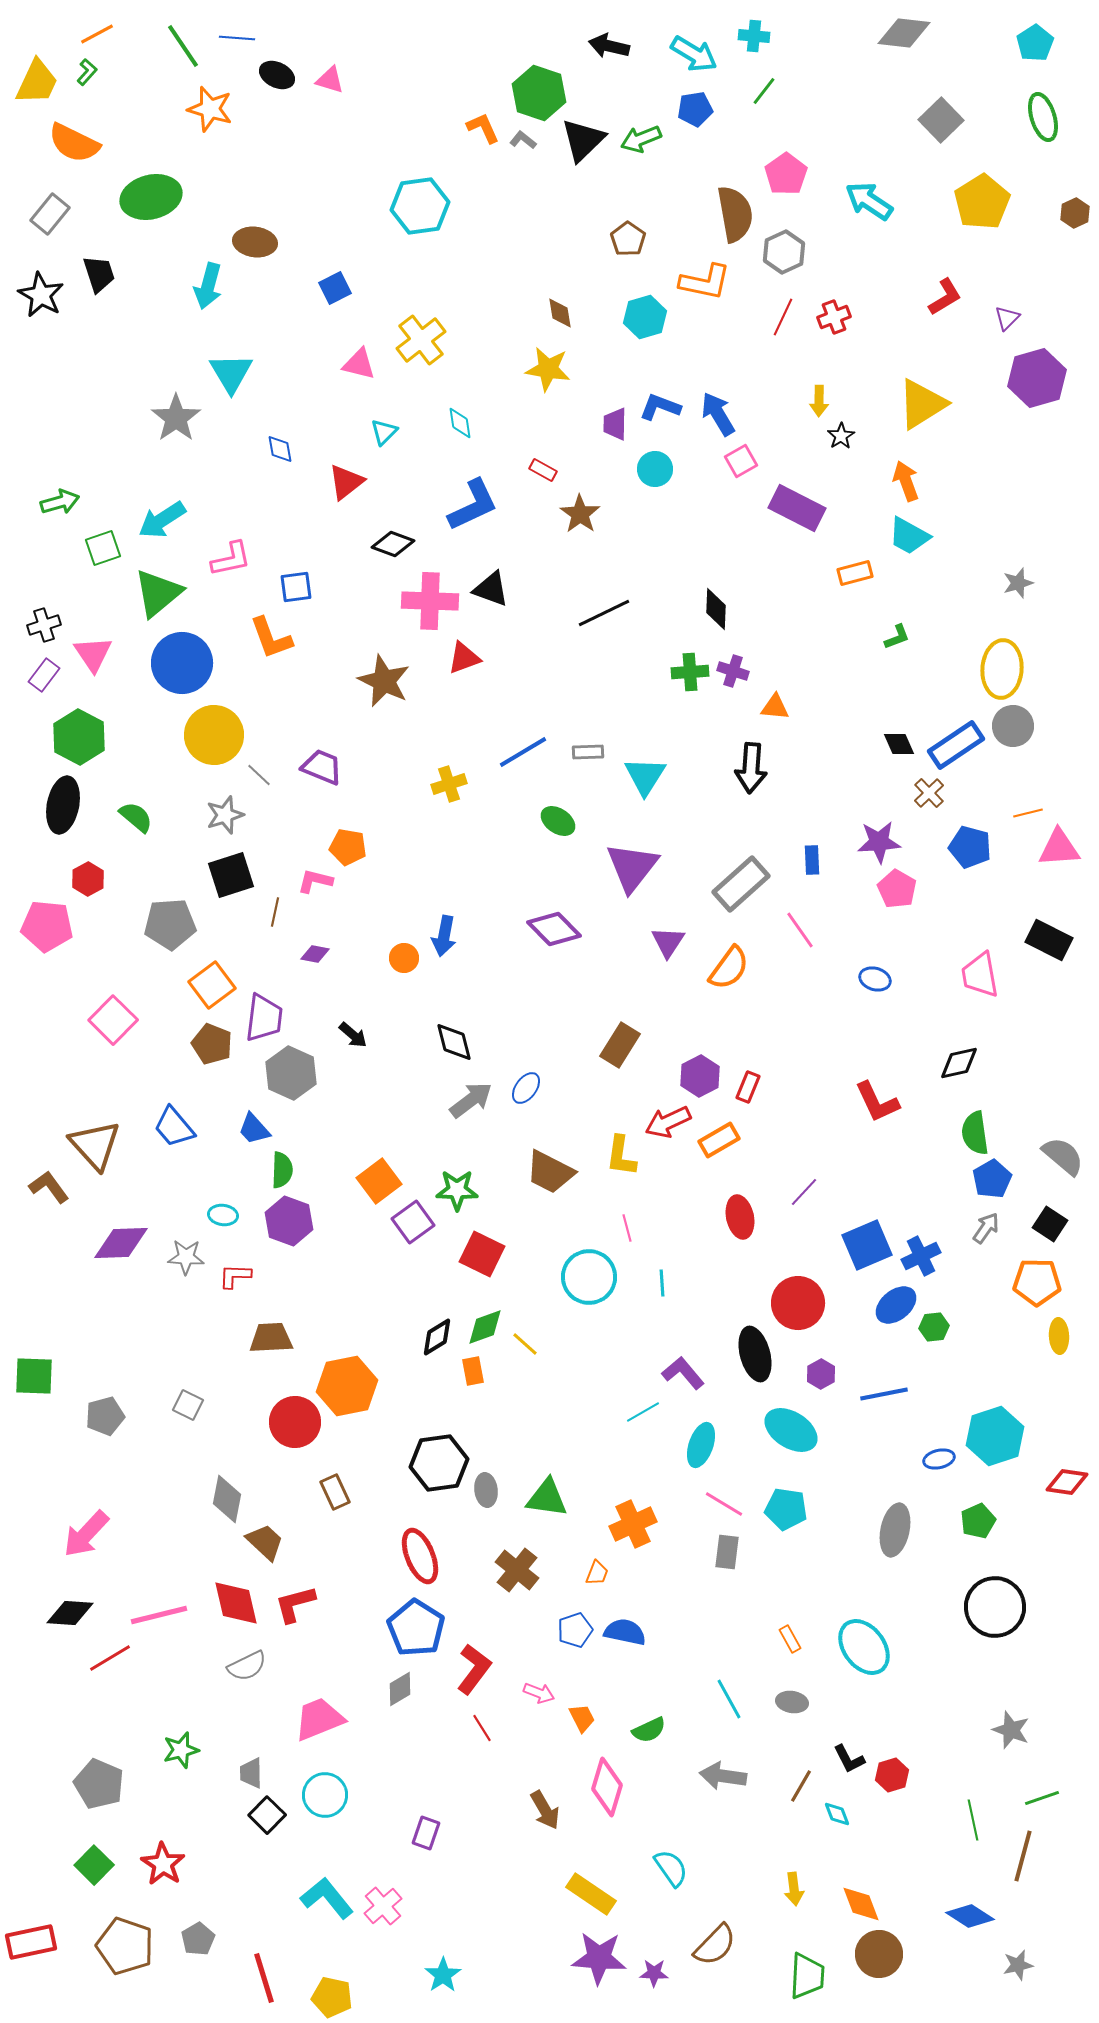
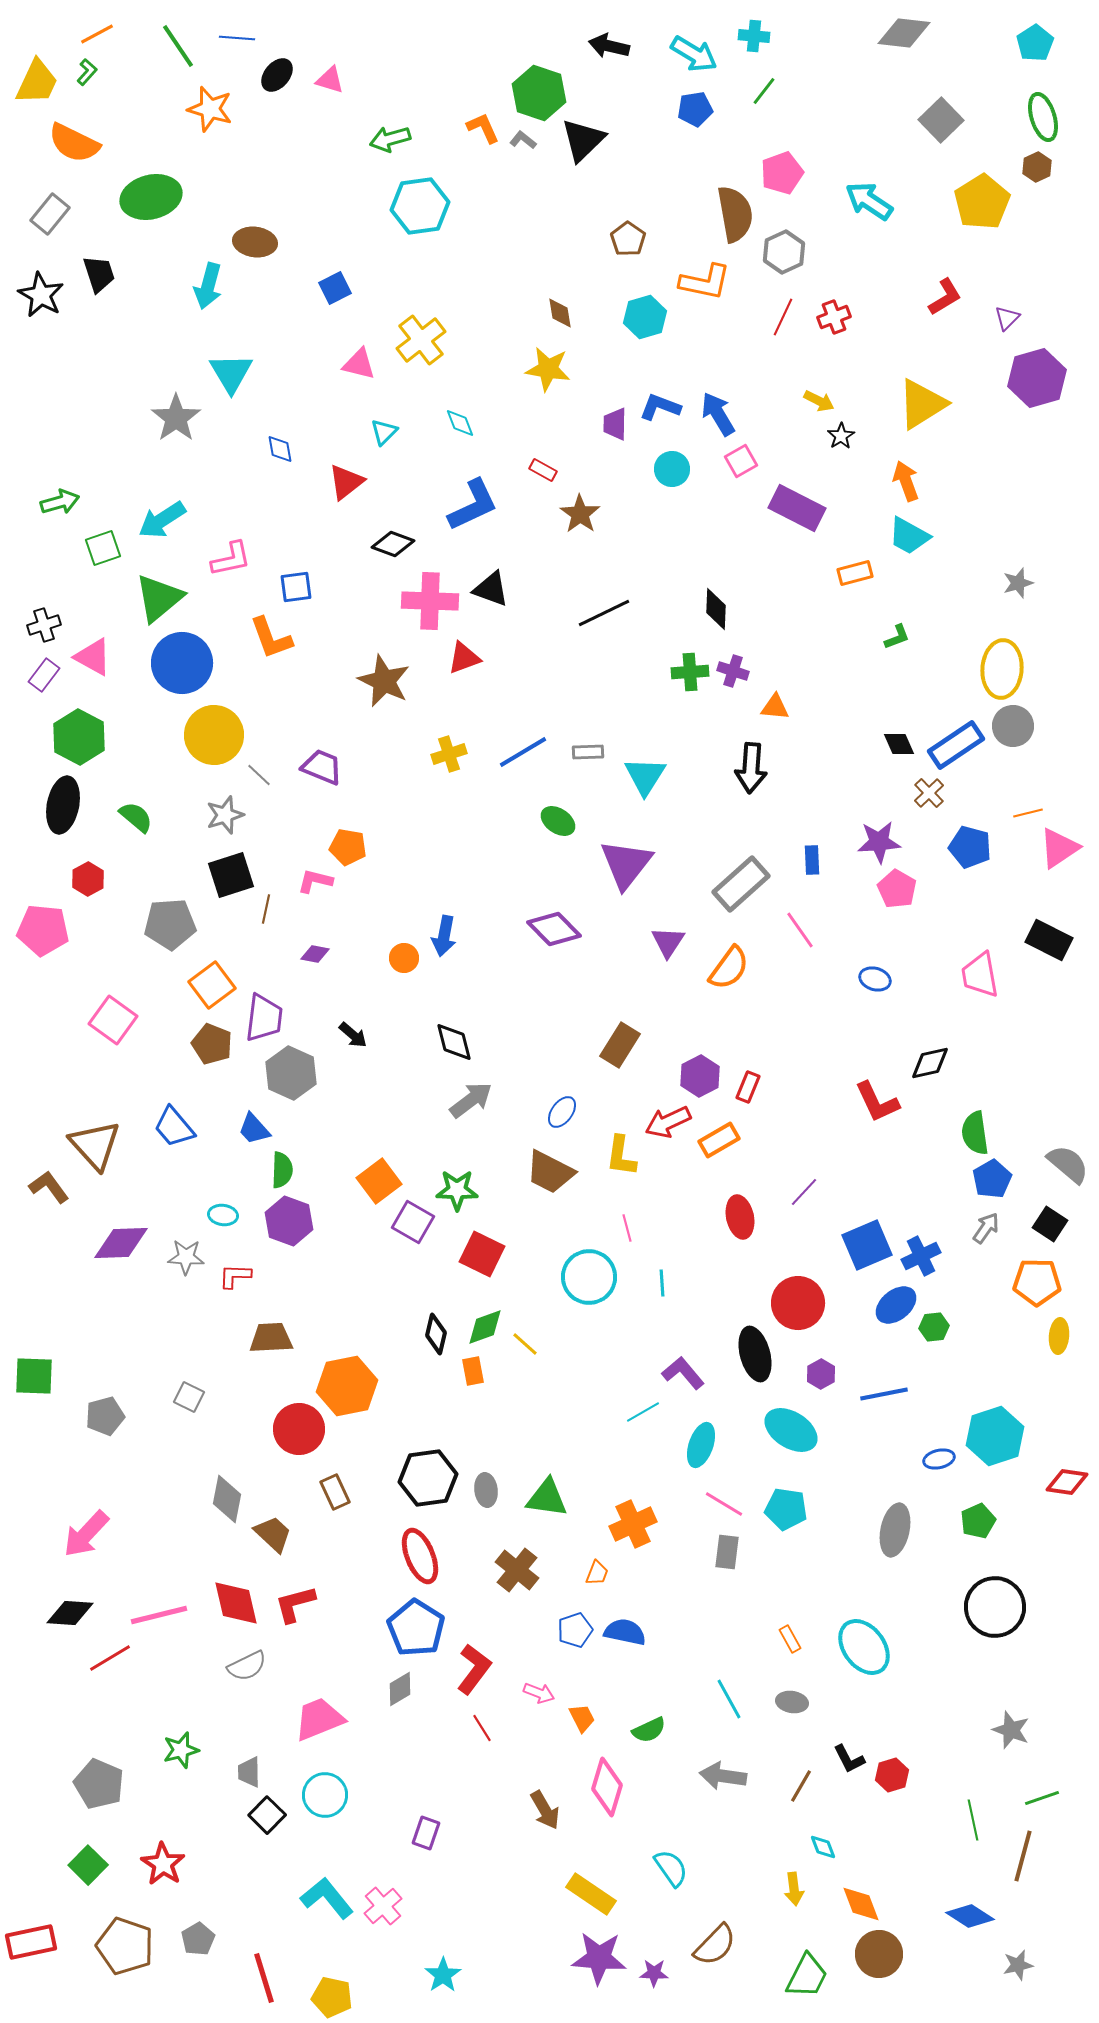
green line at (183, 46): moved 5 px left
black ellipse at (277, 75): rotated 76 degrees counterclockwise
green arrow at (641, 139): moved 251 px left; rotated 6 degrees clockwise
pink pentagon at (786, 174): moved 4 px left, 1 px up; rotated 15 degrees clockwise
brown hexagon at (1075, 213): moved 38 px left, 46 px up
yellow arrow at (819, 401): rotated 64 degrees counterclockwise
cyan diamond at (460, 423): rotated 12 degrees counterclockwise
cyan circle at (655, 469): moved 17 px right
green triangle at (158, 593): moved 1 px right, 5 px down
pink triangle at (93, 654): moved 3 px down; rotated 27 degrees counterclockwise
yellow cross at (449, 784): moved 30 px up
pink triangle at (1059, 848): rotated 30 degrees counterclockwise
purple triangle at (632, 867): moved 6 px left, 3 px up
brown line at (275, 912): moved 9 px left, 3 px up
pink pentagon at (47, 926): moved 4 px left, 4 px down
pink square at (113, 1020): rotated 9 degrees counterclockwise
black diamond at (959, 1063): moved 29 px left
blue ellipse at (526, 1088): moved 36 px right, 24 px down
gray semicircle at (1063, 1156): moved 5 px right, 8 px down
purple square at (413, 1222): rotated 24 degrees counterclockwise
yellow ellipse at (1059, 1336): rotated 8 degrees clockwise
black diamond at (437, 1337): moved 1 px left, 3 px up; rotated 45 degrees counterclockwise
gray square at (188, 1405): moved 1 px right, 8 px up
red circle at (295, 1422): moved 4 px right, 7 px down
black hexagon at (439, 1463): moved 11 px left, 15 px down
brown trapezoid at (265, 1542): moved 8 px right, 8 px up
gray trapezoid at (251, 1773): moved 2 px left, 1 px up
cyan diamond at (837, 1814): moved 14 px left, 33 px down
green square at (94, 1865): moved 6 px left
green trapezoid at (807, 1976): rotated 24 degrees clockwise
